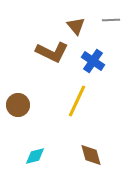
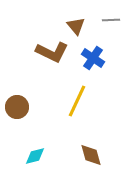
blue cross: moved 3 px up
brown circle: moved 1 px left, 2 px down
